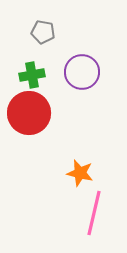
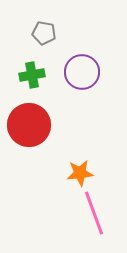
gray pentagon: moved 1 px right, 1 px down
red circle: moved 12 px down
orange star: rotated 20 degrees counterclockwise
pink line: rotated 33 degrees counterclockwise
